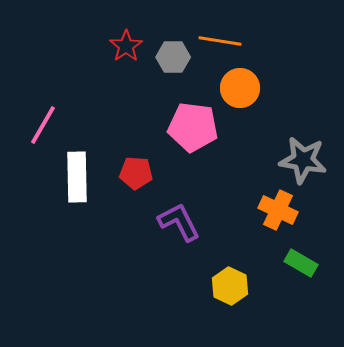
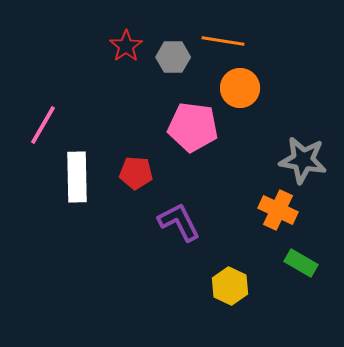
orange line: moved 3 px right
